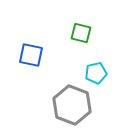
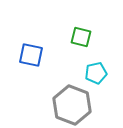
green square: moved 4 px down
